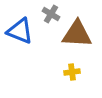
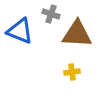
gray cross: rotated 12 degrees counterclockwise
